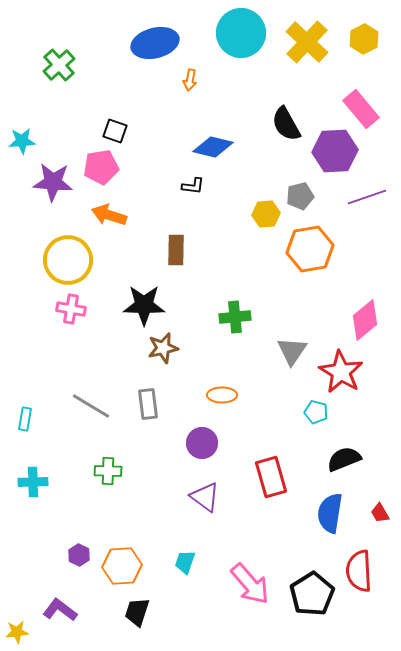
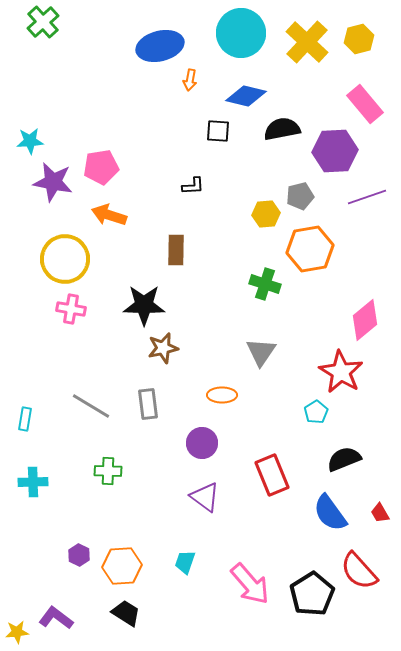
yellow hexagon at (364, 39): moved 5 px left; rotated 12 degrees clockwise
blue ellipse at (155, 43): moved 5 px right, 3 px down
green cross at (59, 65): moved 16 px left, 43 px up
pink rectangle at (361, 109): moved 4 px right, 5 px up
black semicircle at (286, 124): moved 4 px left, 5 px down; rotated 108 degrees clockwise
black square at (115, 131): moved 103 px right; rotated 15 degrees counterclockwise
cyan star at (22, 141): moved 8 px right
blue diamond at (213, 147): moved 33 px right, 51 px up
purple star at (53, 182): rotated 6 degrees clockwise
black L-shape at (193, 186): rotated 10 degrees counterclockwise
yellow circle at (68, 260): moved 3 px left, 1 px up
green cross at (235, 317): moved 30 px right, 33 px up; rotated 24 degrees clockwise
gray triangle at (292, 351): moved 31 px left, 1 px down
cyan pentagon at (316, 412): rotated 25 degrees clockwise
red rectangle at (271, 477): moved 1 px right, 2 px up; rotated 6 degrees counterclockwise
blue semicircle at (330, 513): rotated 45 degrees counterclockwise
red semicircle at (359, 571): rotated 39 degrees counterclockwise
purple L-shape at (60, 610): moved 4 px left, 8 px down
black trapezoid at (137, 612): moved 11 px left, 1 px down; rotated 104 degrees clockwise
